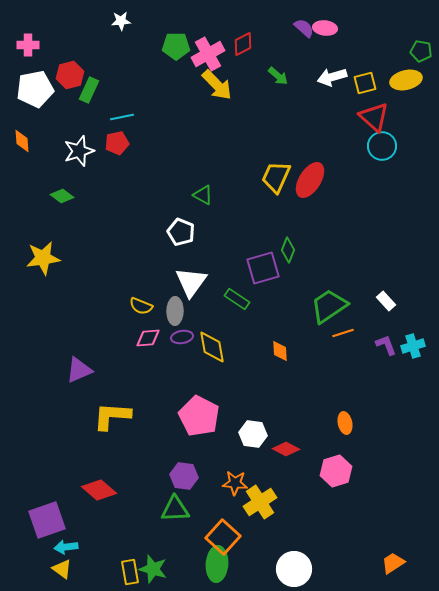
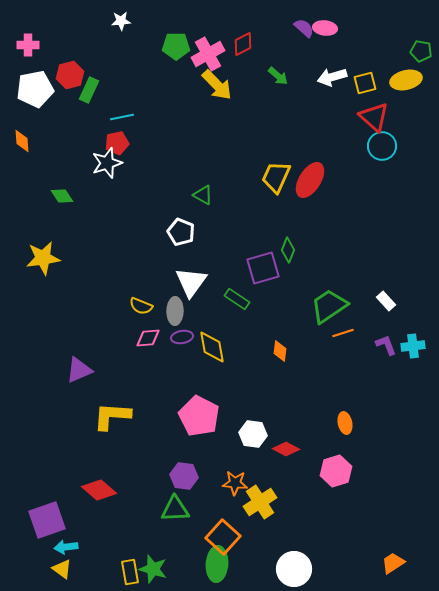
white star at (79, 151): moved 28 px right, 12 px down
green diamond at (62, 196): rotated 20 degrees clockwise
cyan cross at (413, 346): rotated 10 degrees clockwise
orange diamond at (280, 351): rotated 10 degrees clockwise
